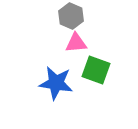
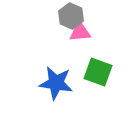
pink triangle: moved 4 px right, 11 px up
green square: moved 2 px right, 2 px down
